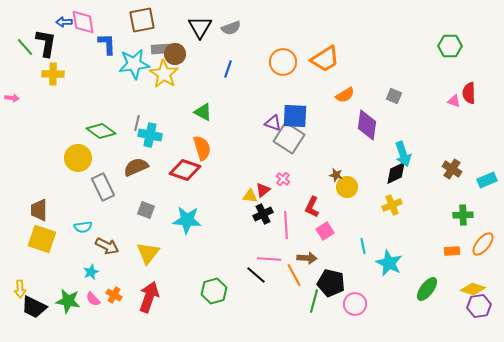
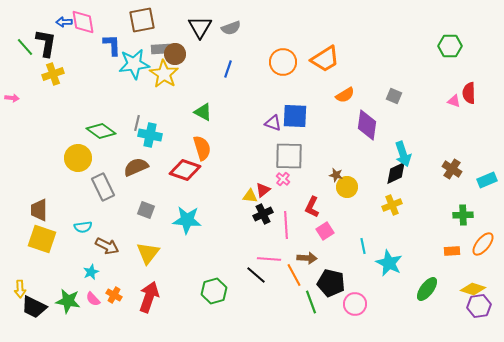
blue L-shape at (107, 44): moved 5 px right, 1 px down
yellow cross at (53, 74): rotated 20 degrees counterclockwise
gray square at (289, 138): moved 18 px down; rotated 32 degrees counterclockwise
green line at (314, 301): moved 3 px left, 1 px down; rotated 35 degrees counterclockwise
